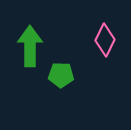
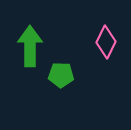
pink diamond: moved 1 px right, 2 px down
